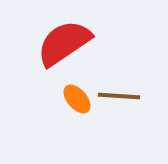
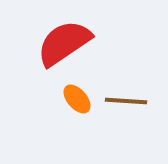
brown line: moved 7 px right, 5 px down
